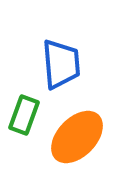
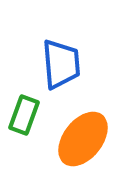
orange ellipse: moved 6 px right, 2 px down; rotated 6 degrees counterclockwise
